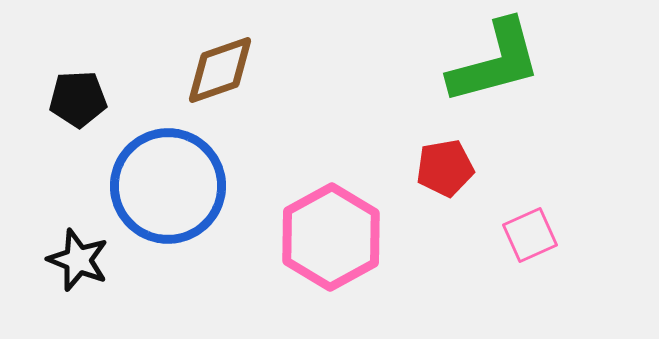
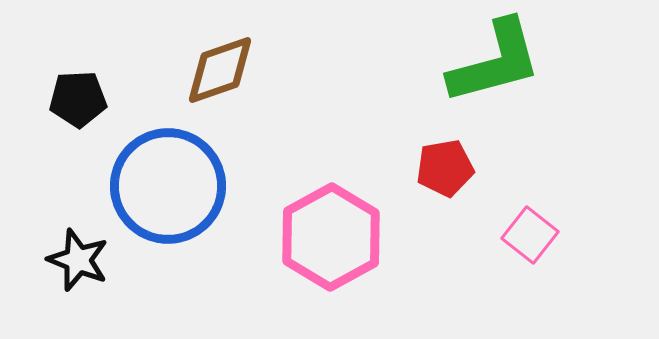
pink square: rotated 28 degrees counterclockwise
